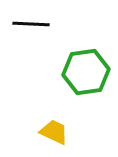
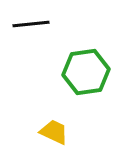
black line: rotated 9 degrees counterclockwise
